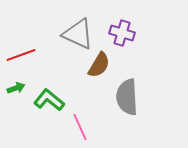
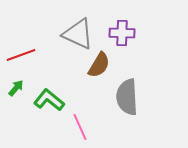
purple cross: rotated 15 degrees counterclockwise
green arrow: rotated 30 degrees counterclockwise
